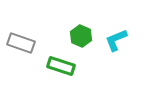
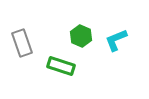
gray rectangle: moved 1 px right; rotated 52 degrees clockwise
